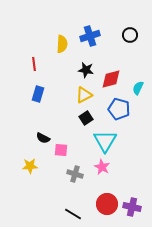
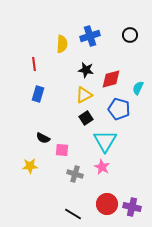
pink square: moved 1 px right
